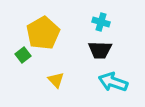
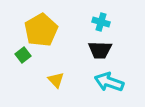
yellow pentagon: moved 2 px left, 3 px up
cyan arrow: moved 4 px left
